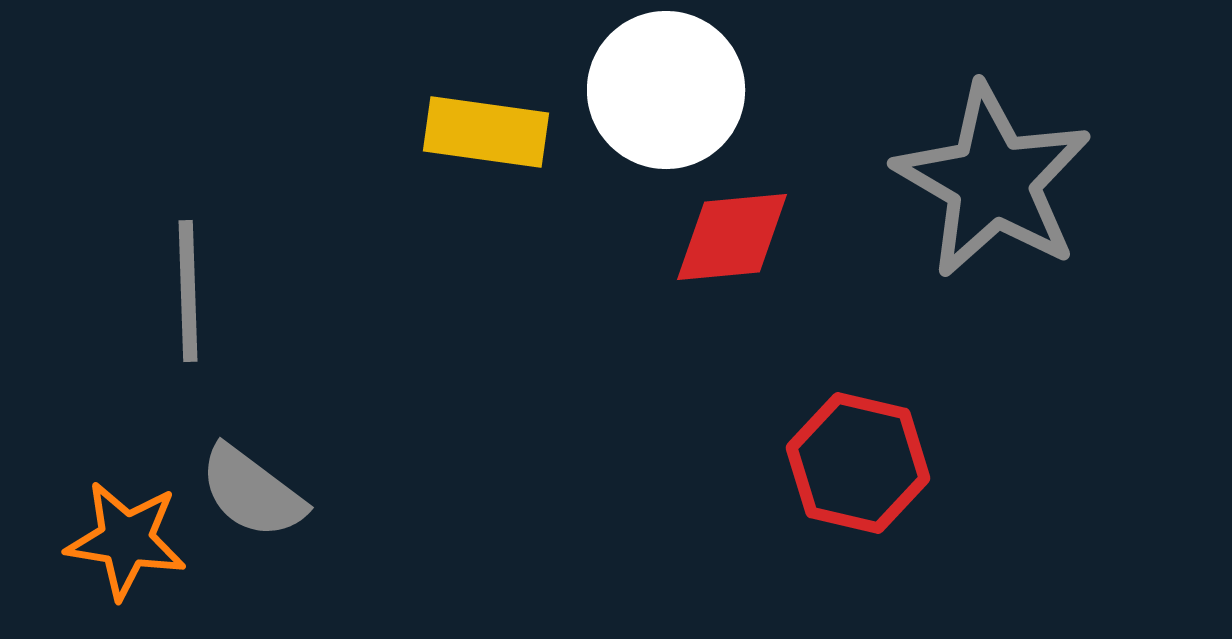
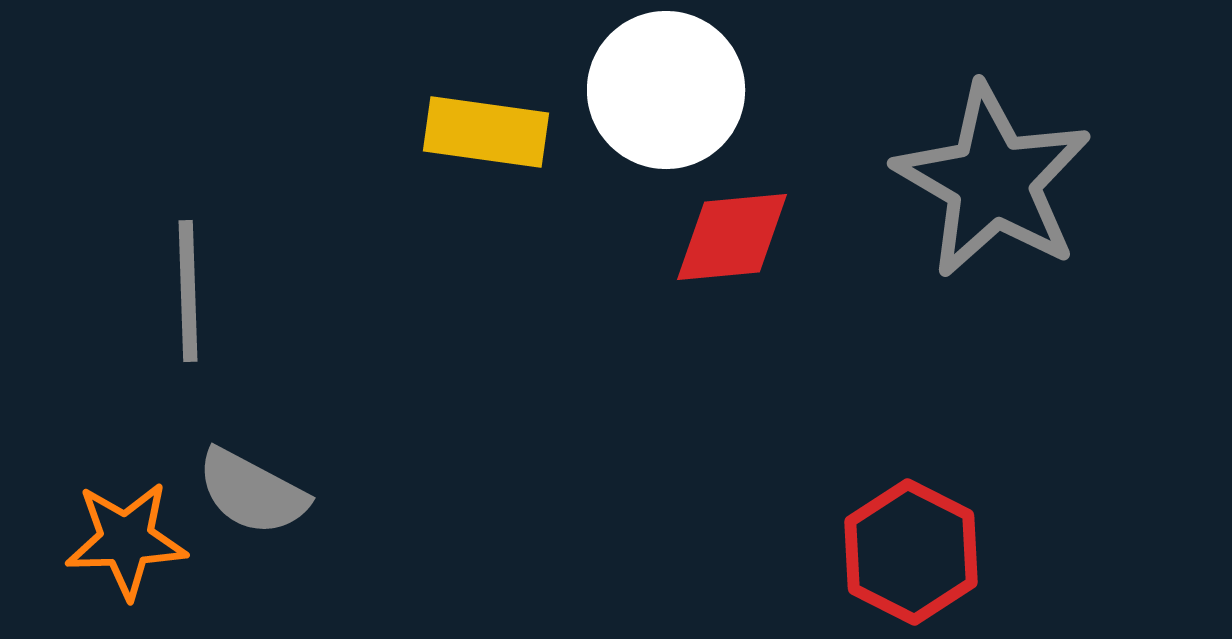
red hexagon: moved 53 px right, 89 px down; rotated 14 degrees clockwise
gray semicircle: rotated 9 degrees counterclockwise
orange star: rotated 11 degrees counterclockwise
